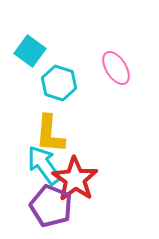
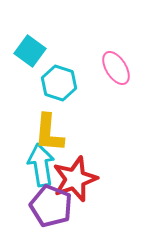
yellow L-shape: moved 1 px left, 1 px up
cyan arrow: moved 3 px left; rotated 27 degrees clockwise
red star: rotated 18 degrees clockwise
